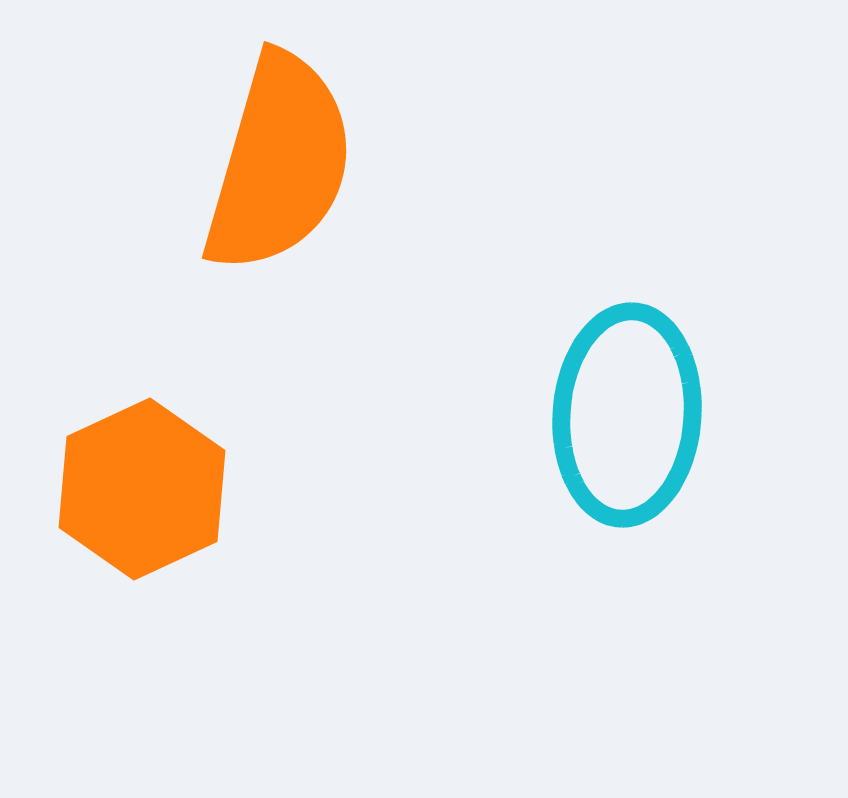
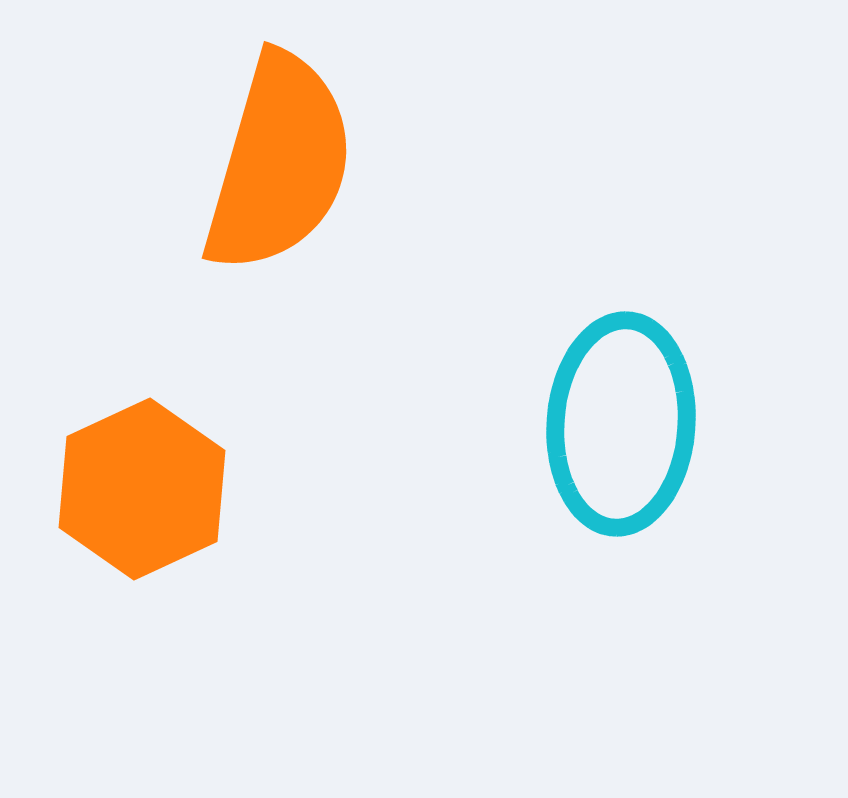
cyan ellipse: moved 6 px left, 9 px down
